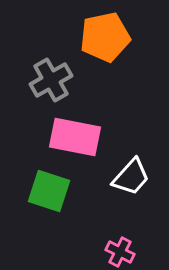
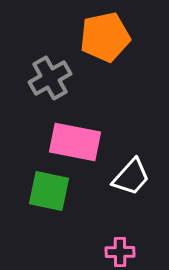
gray cross: moved 1 px left, 2 px up
pink rectangle: moved 5 px down
green square: rotated 6 degrees counterclockwise
pink cross: rotated 28 degrees counterclockwise
